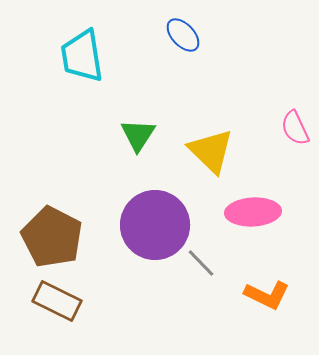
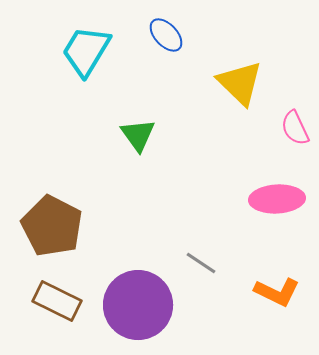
blue ellipse: moved 17 px left
cyan trapezoid: moved 4 px right, 5 px up; rotated 40 degrees clockwise
green triangle: rotated 9 degrees counterclockwise
yellow triangle: moved 29 px right, 68 px up
pink ellipse: moved 24 px right, 13 px up
purple circle: moved 17 px left, 80 px down
brown pentagon: moved 11 px up
gray line: rotated 12 degrees counterclockwise
orange L-shape: moved 10 px right, 3 px up
